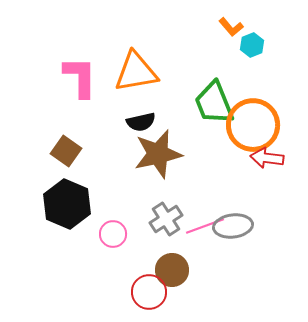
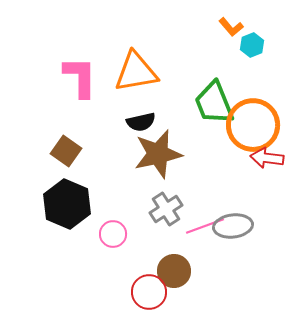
gray cross: moved 10 px up
brown circle: moved 2 px right, 1 px down
